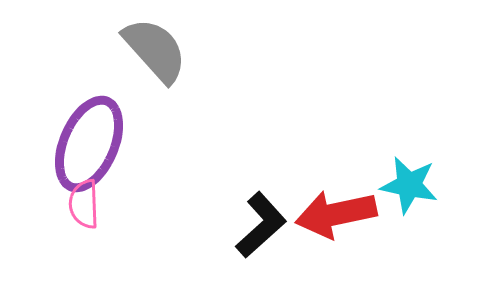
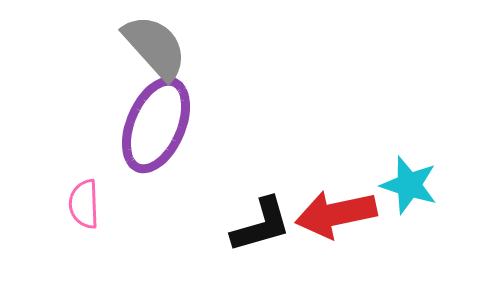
gray semicircle: moved 3 px up
purple ellipse: moved 67 px right, 19 px up
cyan star: rotated 6 degrees clockwise
black L-shape: rotated 26 degrees clockwise
